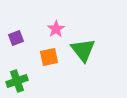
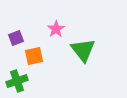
orange square: moved 15 px left, 1 px up
